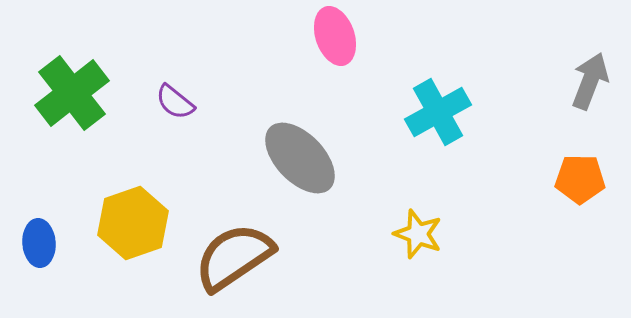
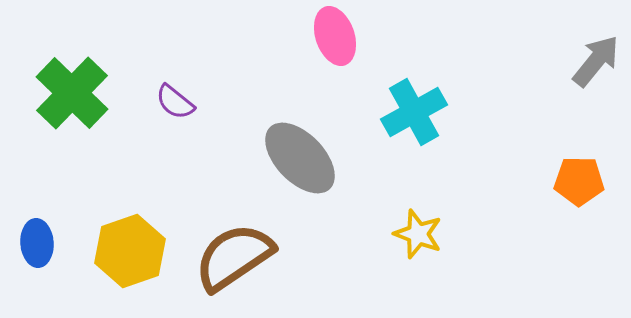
gray arrow: moved 6 px right, 20 px up; rotated 18 degrees clockwise
green cross: rotated 8 degrees counterclockwise
cyan cross: moved 24 px left
orange pentagon: moved 1 px left, 2 px down
yellow hexagon: moved 3 px left, 28 px down
blue ellipse: moved 2 px left
